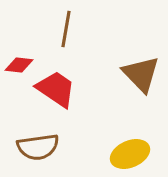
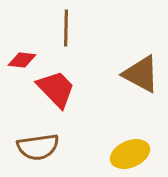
brown line: moved 1 px up; rotated 9 degrees counterclockwise
red diamond: moved 3 px right, 5 px up
brown triangle: rotated 18 degrees counterclockwise
red trapezoid: rotated 12 degrees clockwise
